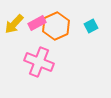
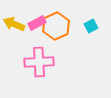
yellow arrow: rotated 70 degrees clockwise
pink cross: rotated 24 degrees counterclockwise
